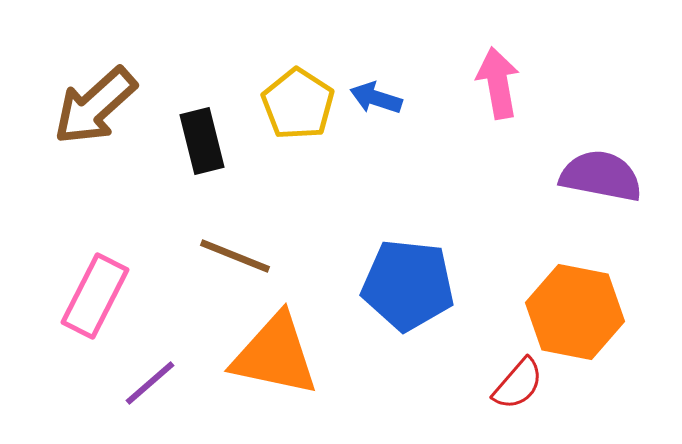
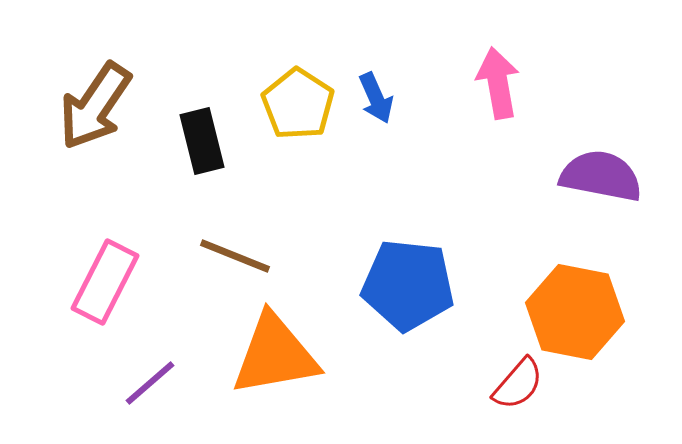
blue arrow: rotated 132 degrees counterclockwise
brown arrow: rotated 14 degrees counterclockwise
pink rectangle: moved 10 px right, 14 px up
orange triangle: rotated 22 degrees counterclockwise
